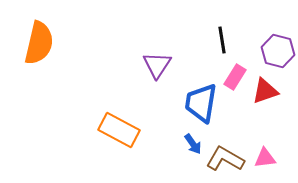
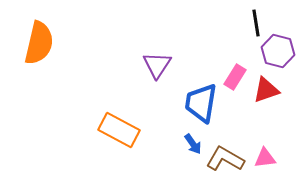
black line: moved 34 px right, 17 px up
red triangle: moved 1 px right, 1 px up
